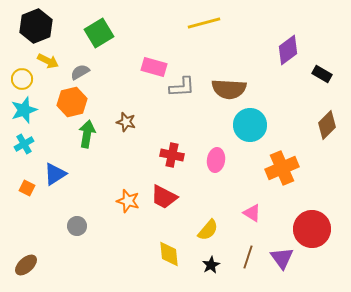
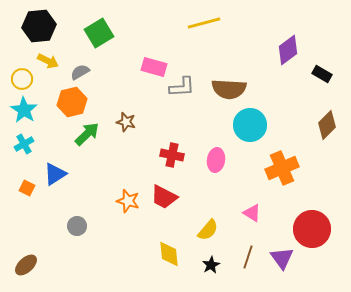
black hexagon: moved 3 px right; rotated 16 degrees clockwise
cyan star: rotated 20 degrees counterclockwise
green arrow: rotated 36 degrees clockwise
